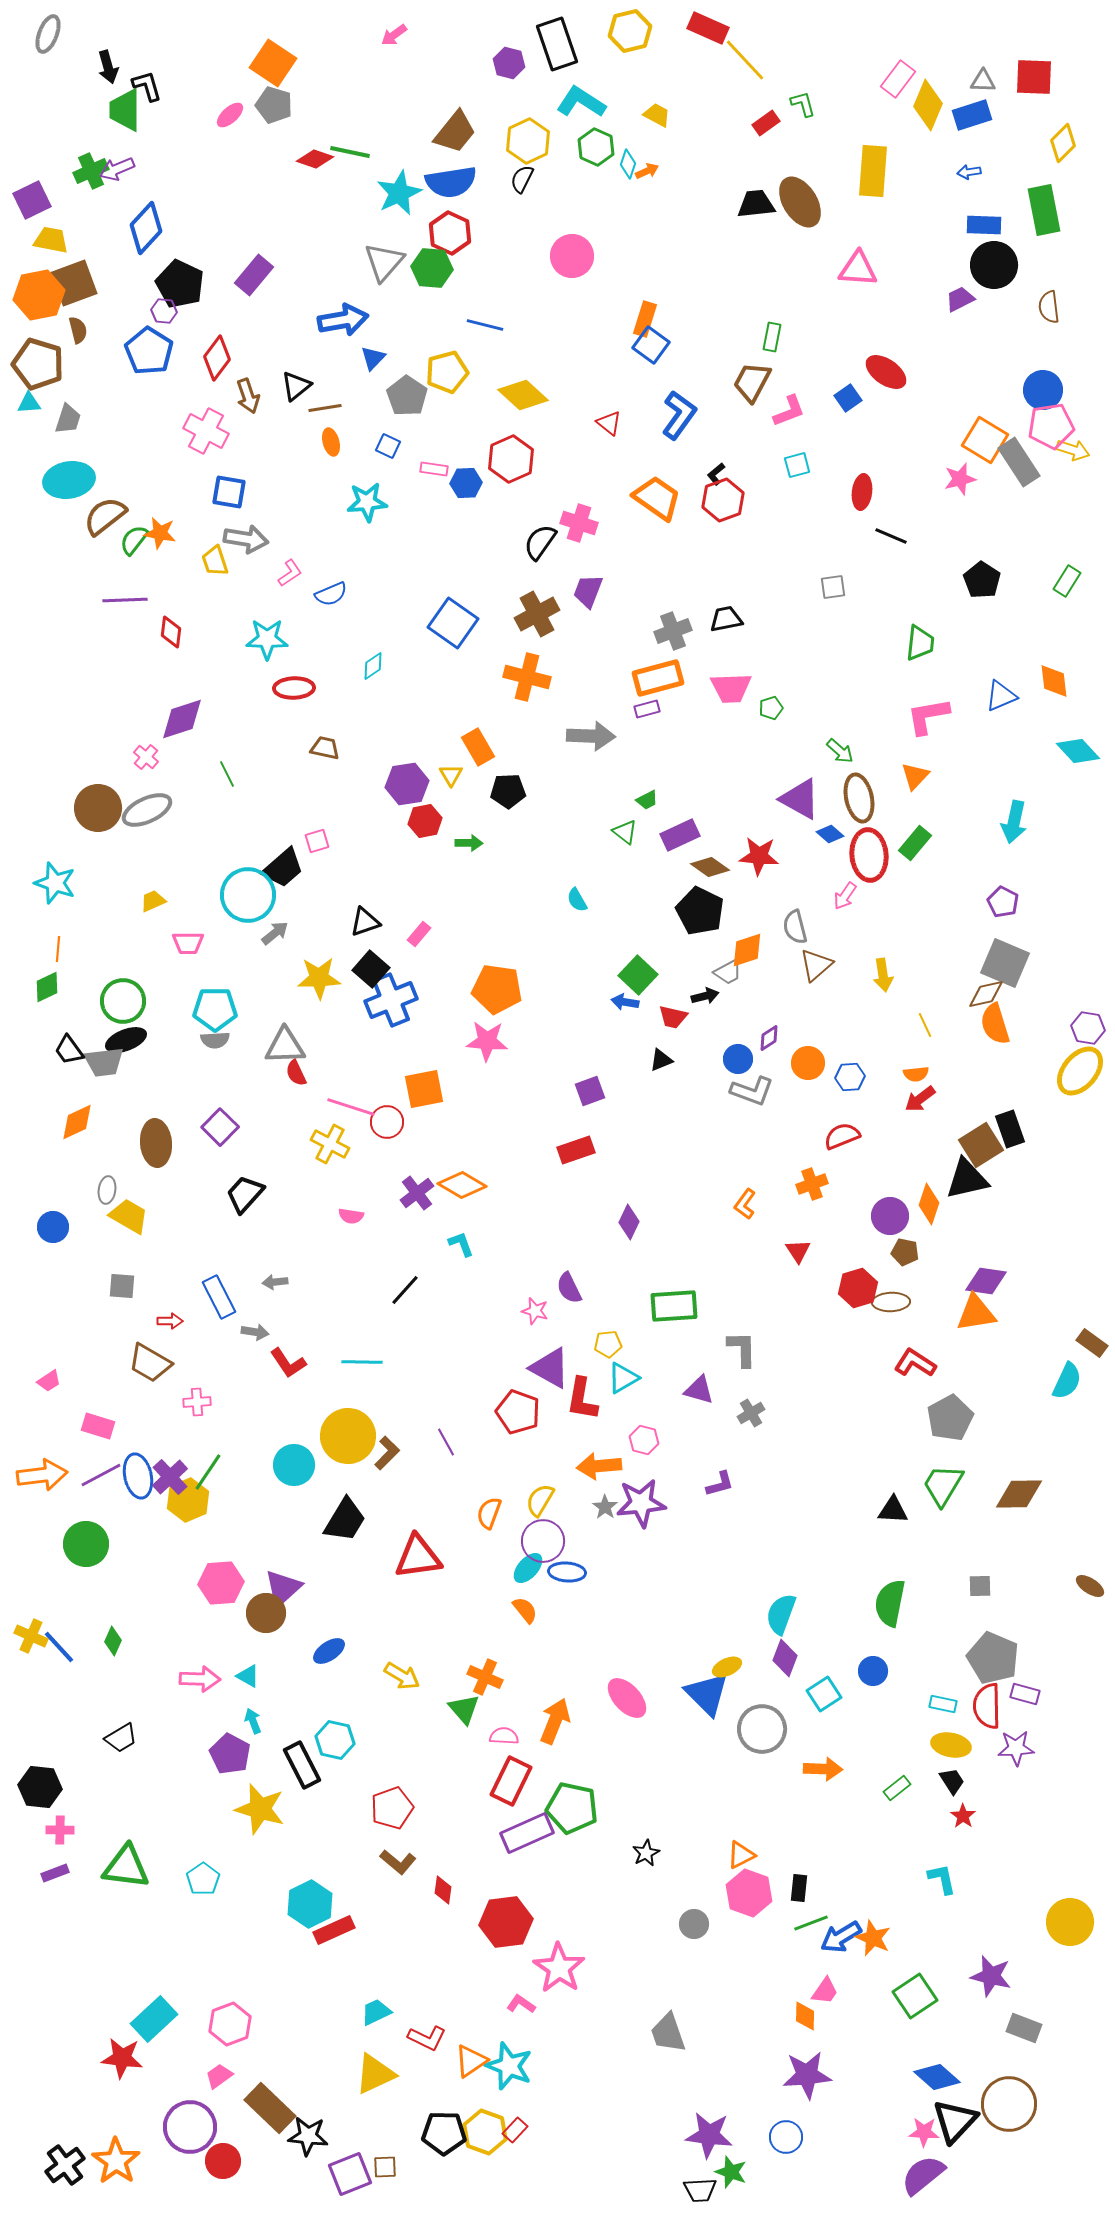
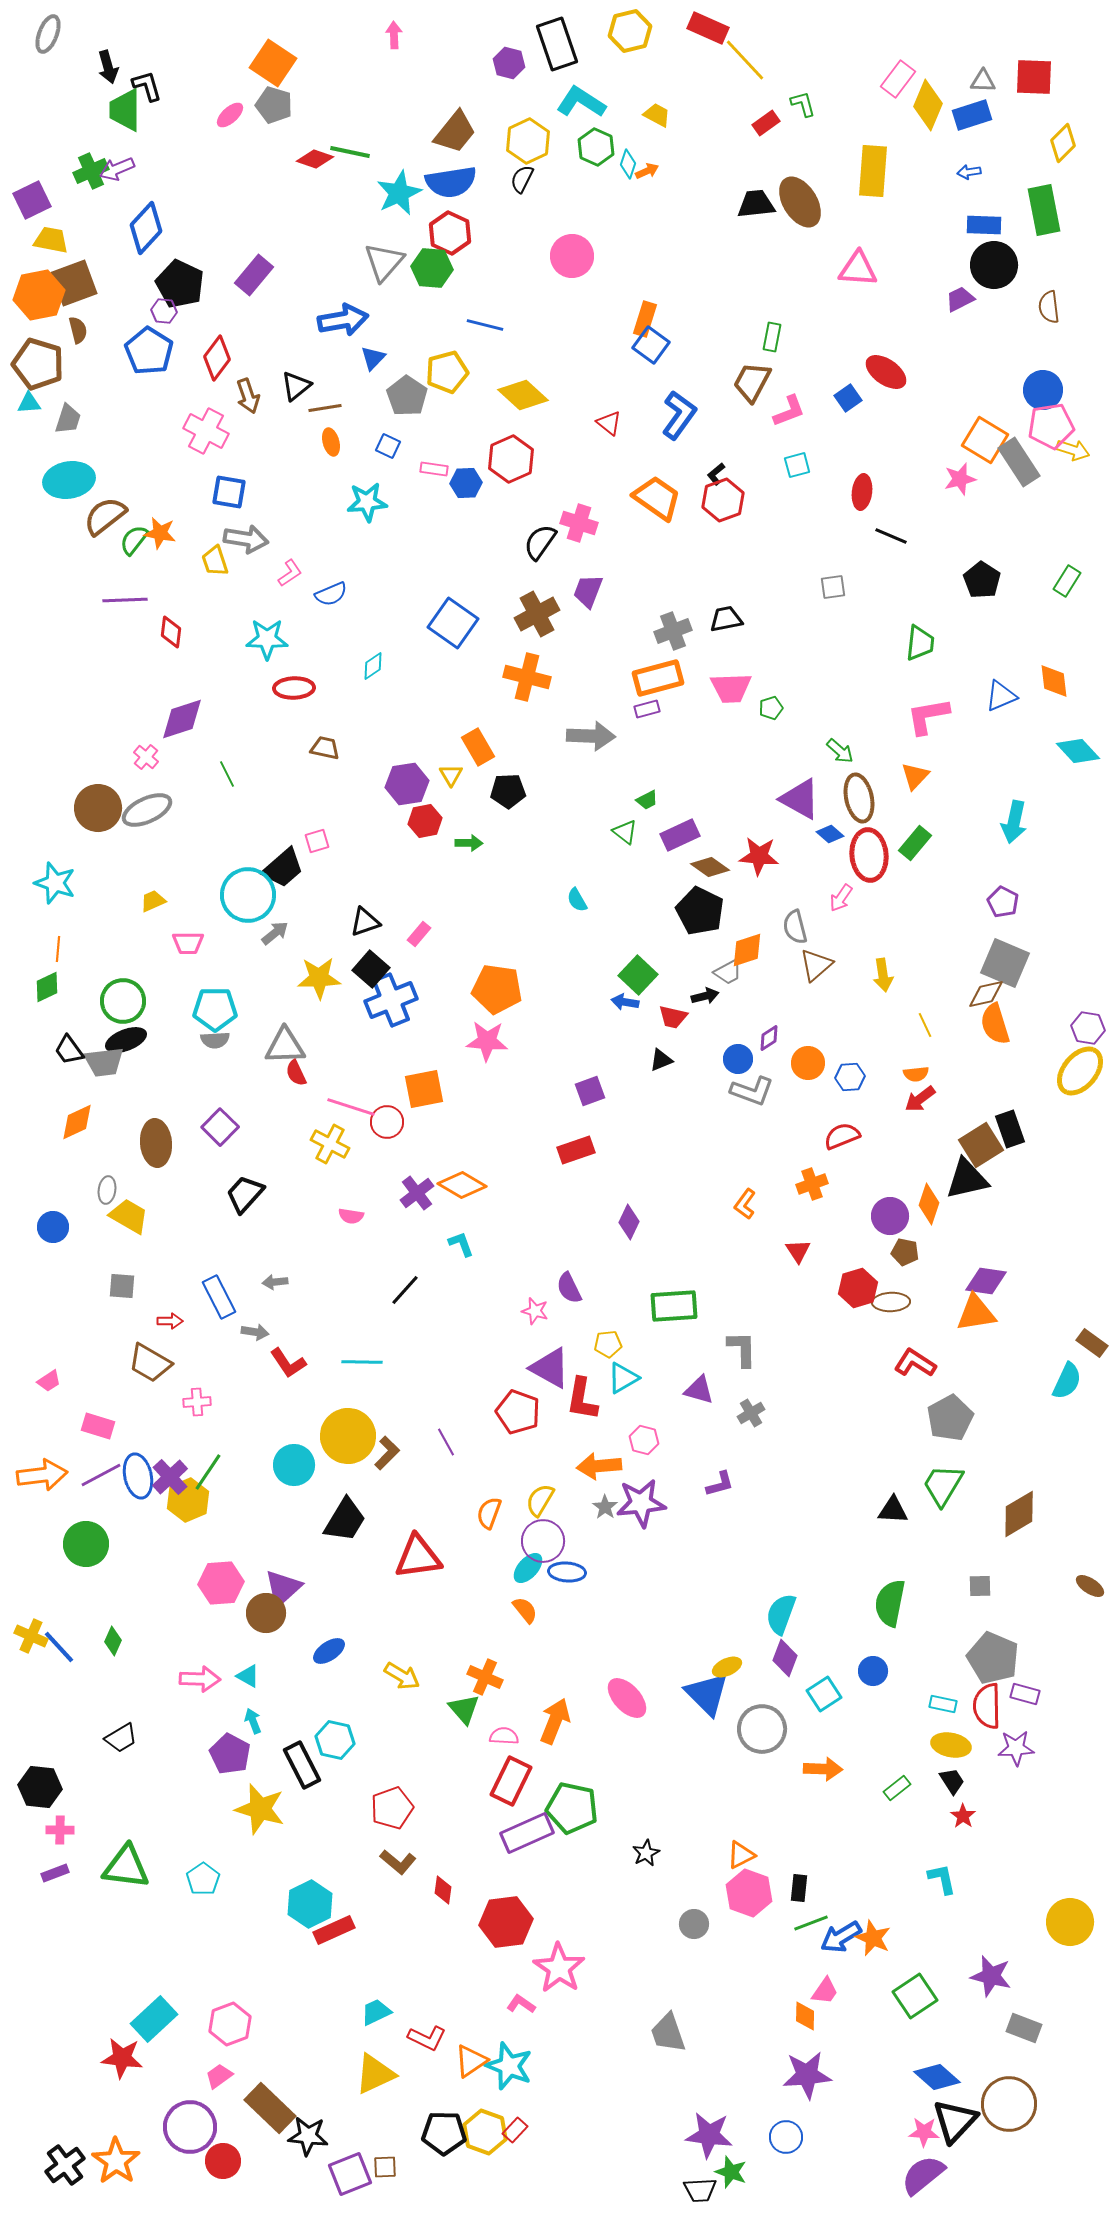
pink arrow at (394, 35): rotated 124 degrees clockwise
pink arrow at (845, 896): moved 4 px left, 2 px down
brown diamond at (1019, 1494): moved 20 px down; rotated 30 degrees counterclockwise
